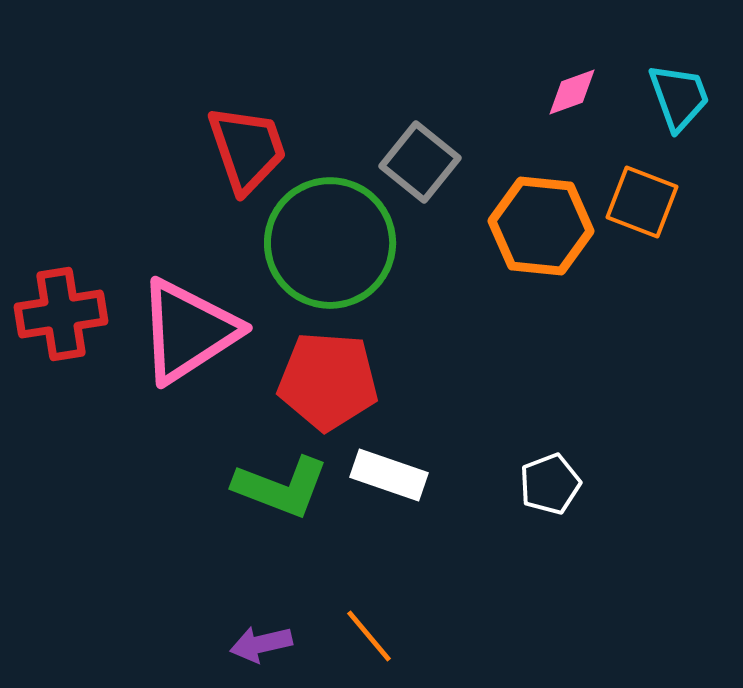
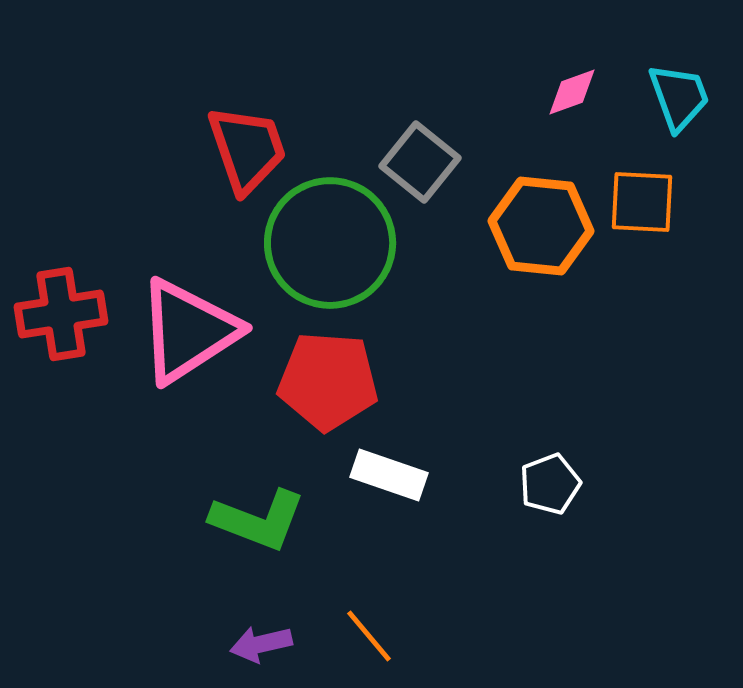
orange square: rotated 18 degrees counterclockwise
green L-shape: moved 23 px left, 33 px down
